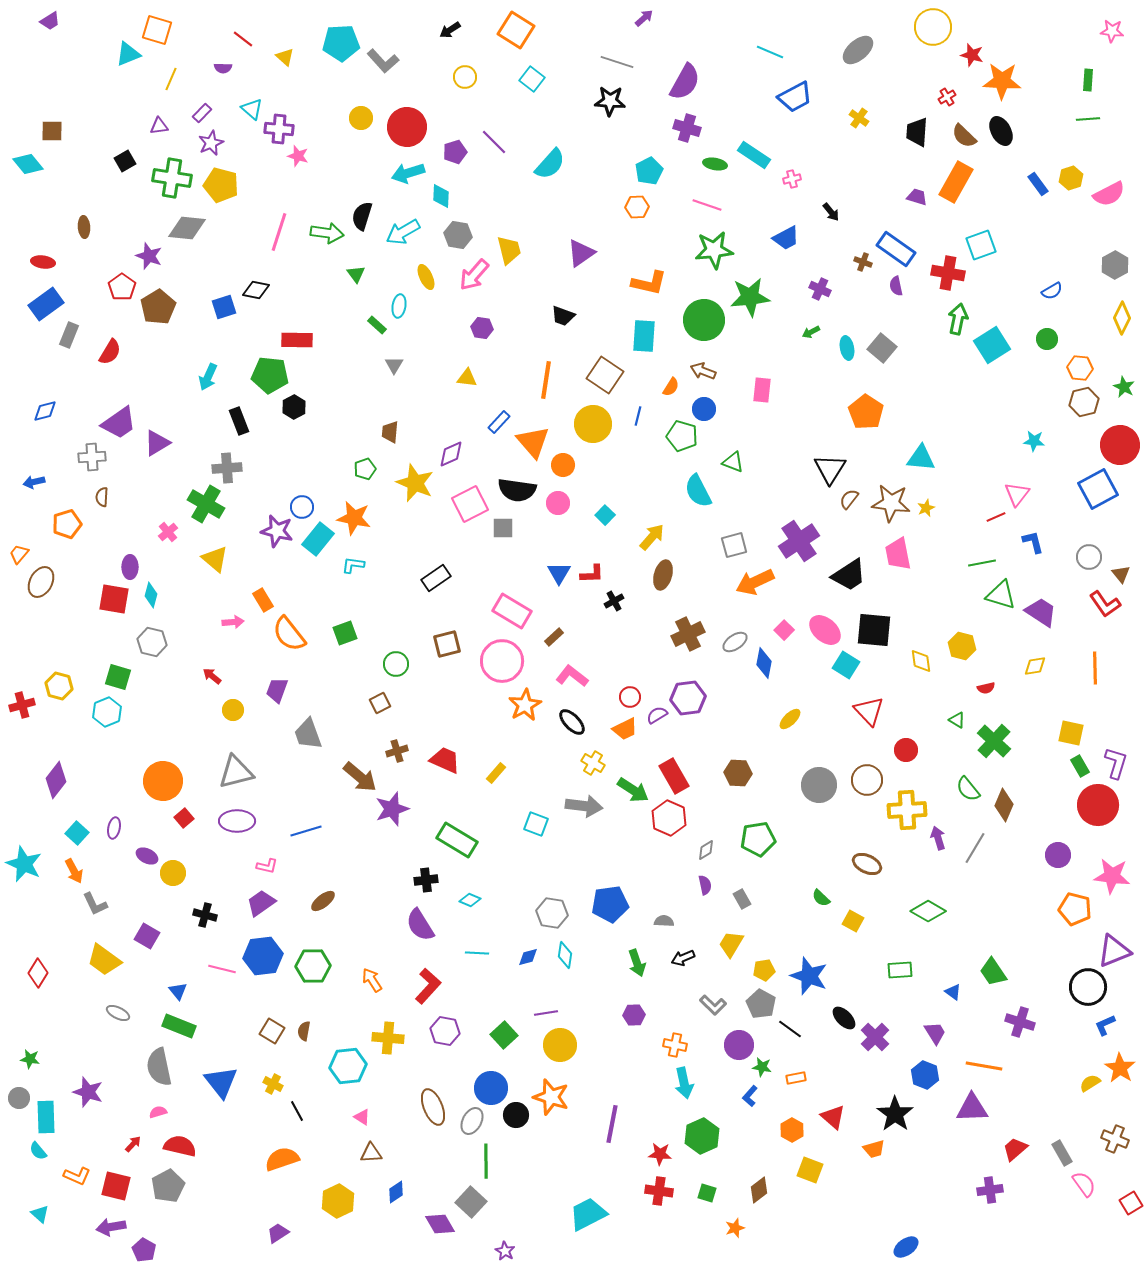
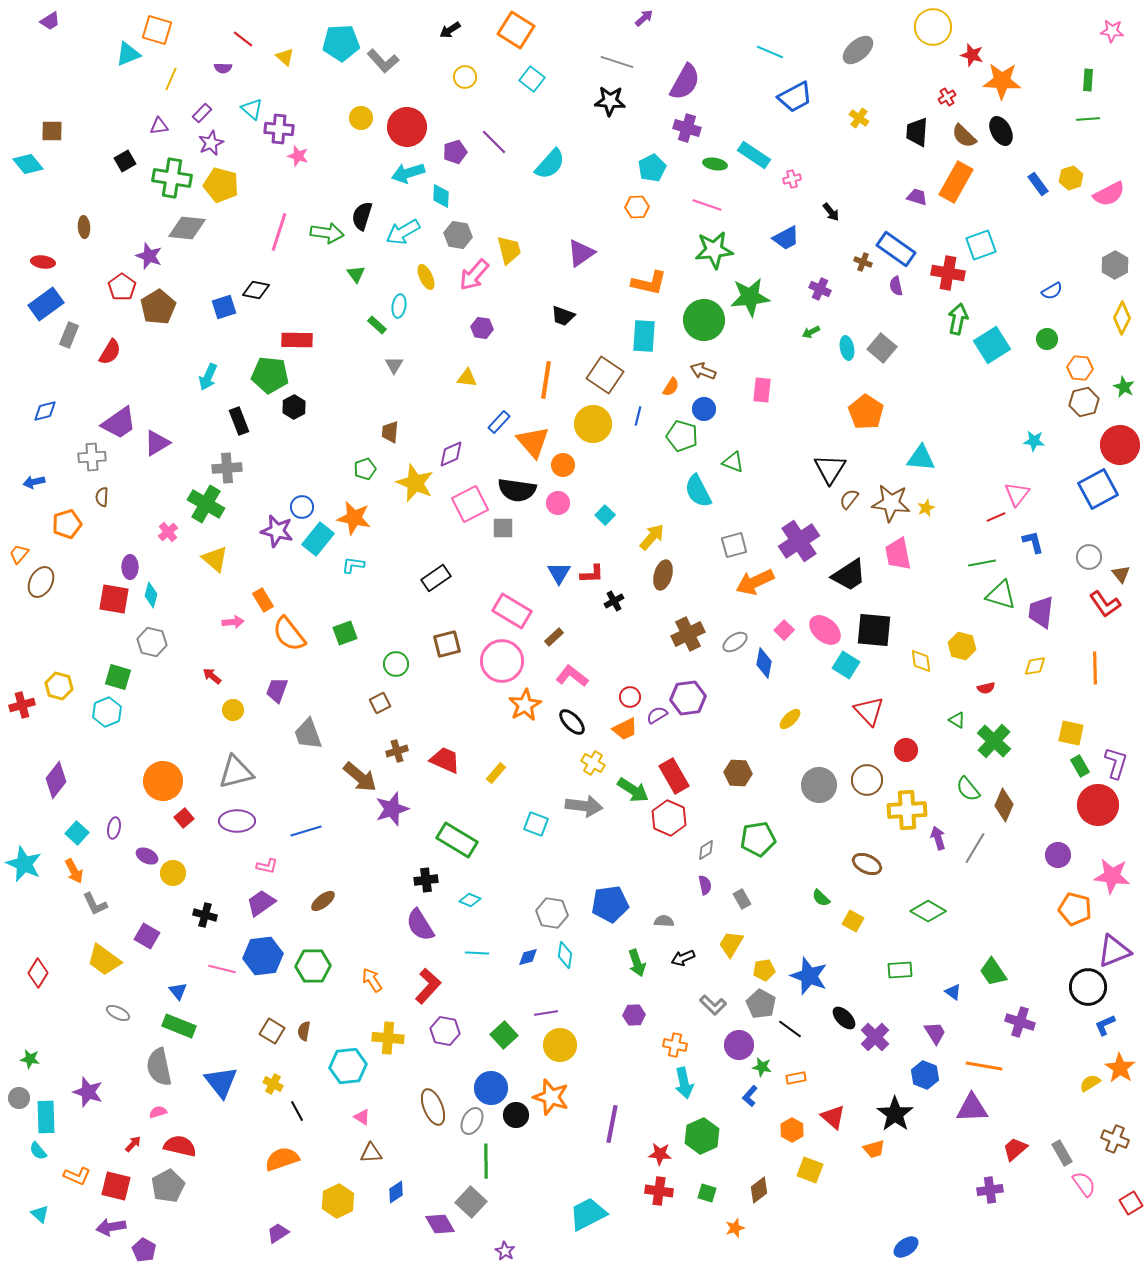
cyan pentagon at (649, 171): moved 3 px right, 3 px up
purple trapezoid at (1041, 612): rotated 116 degrees counterclockwise
